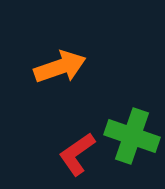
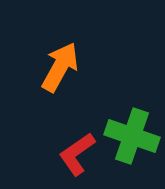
orange arrow: rotated 42 degrees counterclockwise
